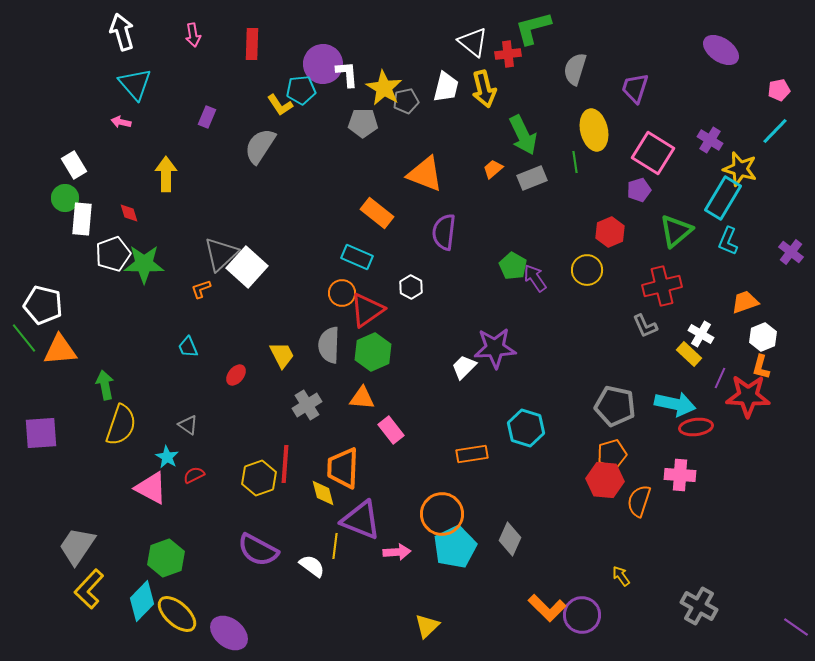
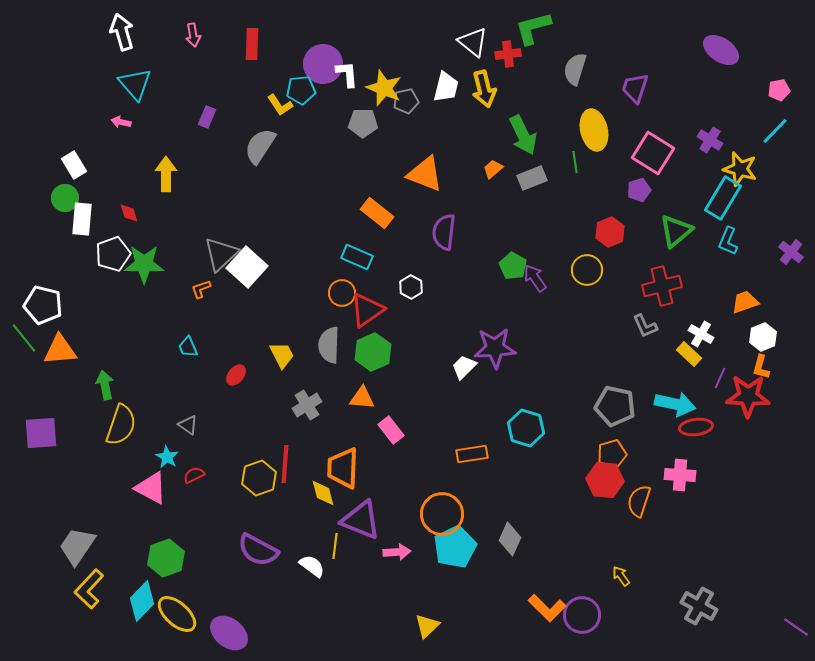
yellow star at (384, 88): rotated 9 degrees counterclockwise
